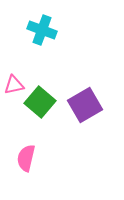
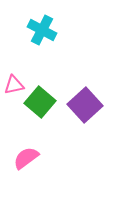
cyan cross: rotated 8 degrees clockwise
purple square: rotated 12 degrees counterclockwise
pink semicircle: rotated 40 degrees clockwise
